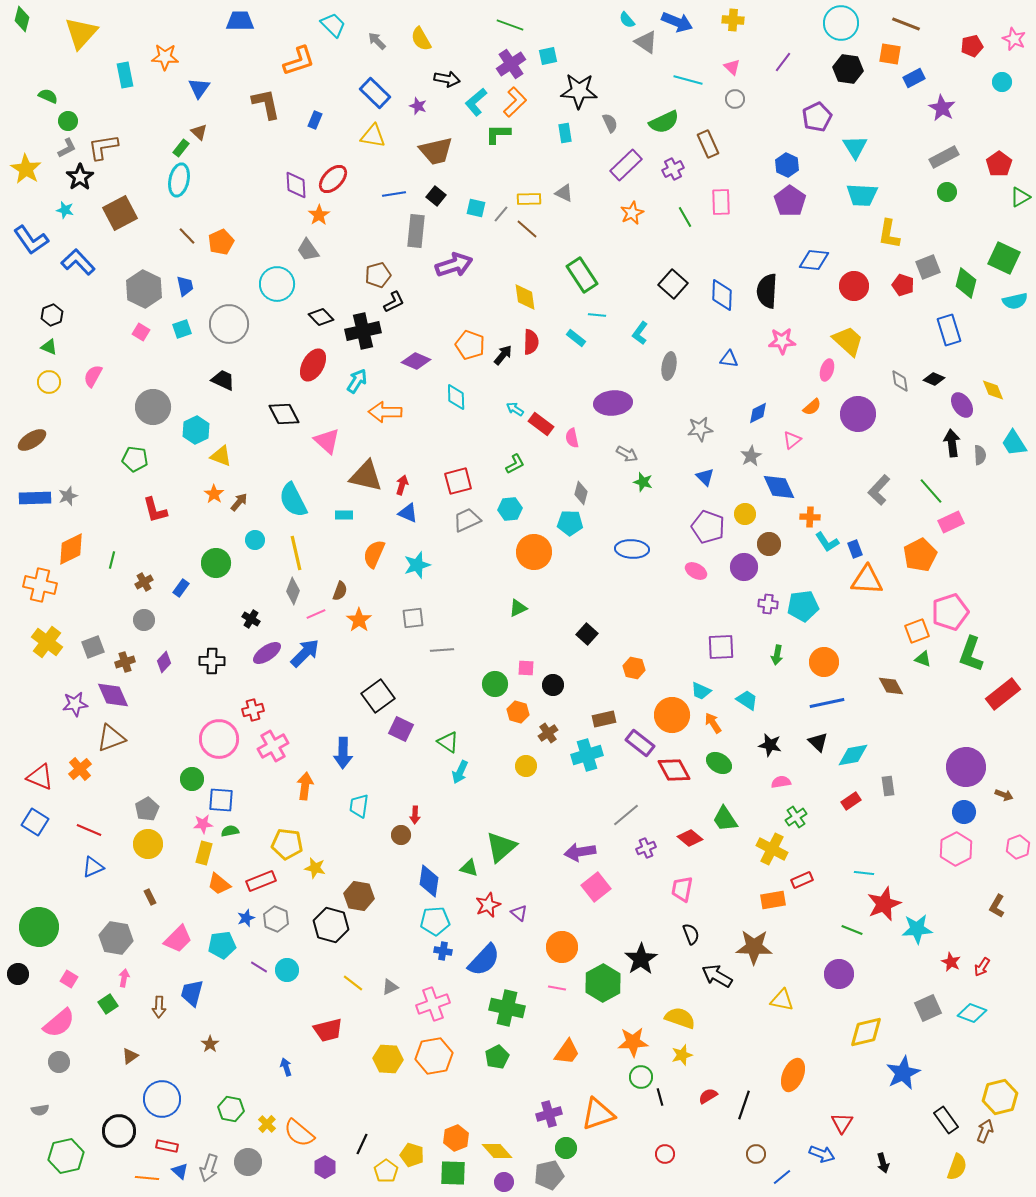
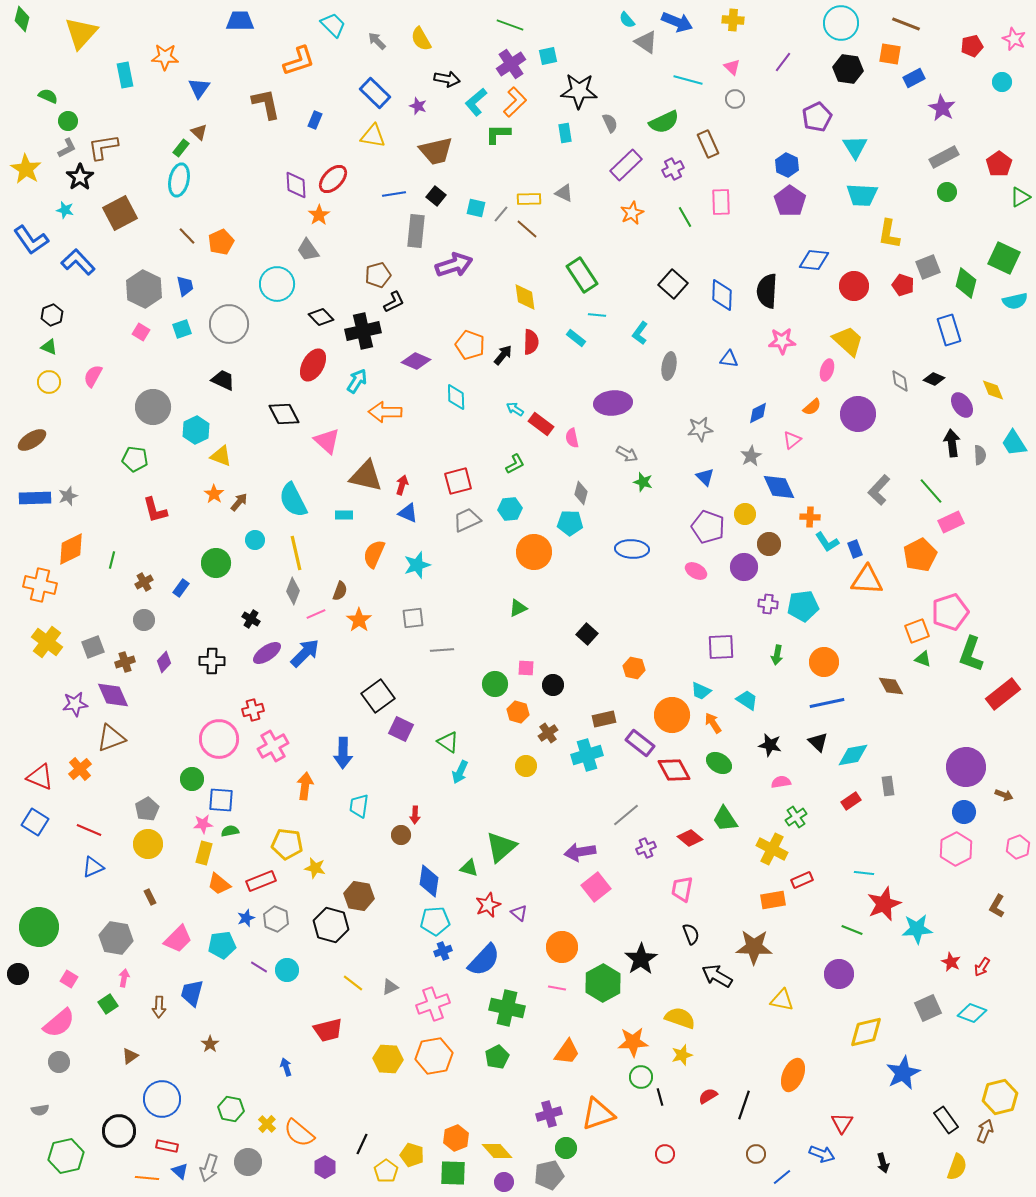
blue cross at (443, 951): rotated 30 degrees counterclockwise
